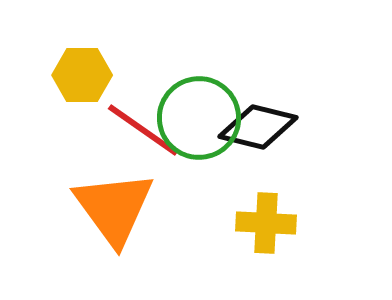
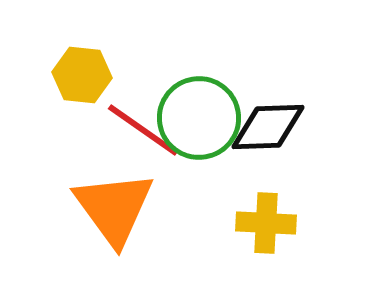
yellow hexagon: rotated 6 degrees clockwise
black diamond: moved 10 px right; rotated 16 degrees counterclockwise
